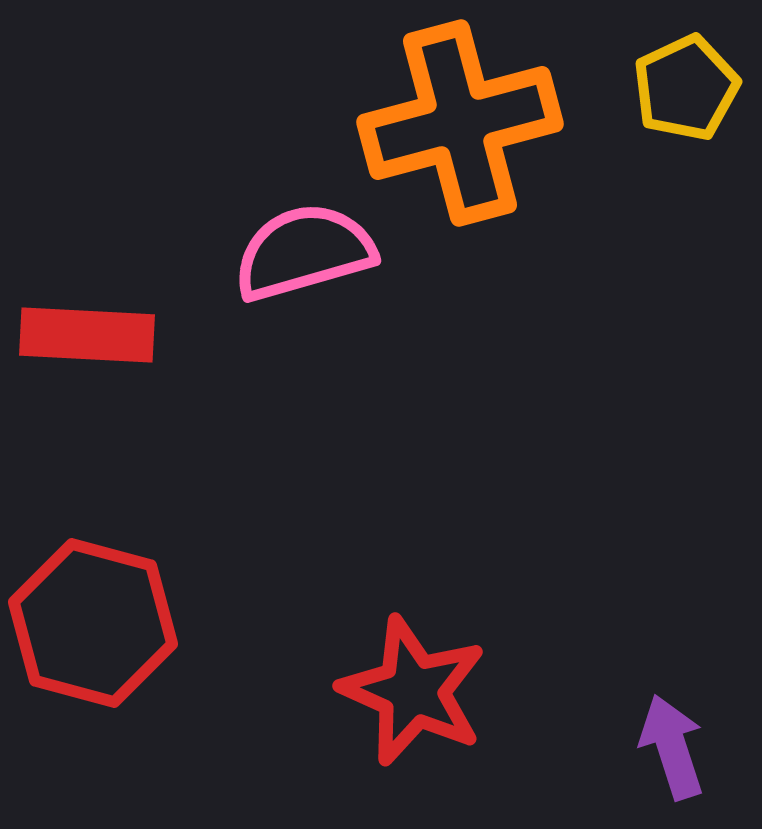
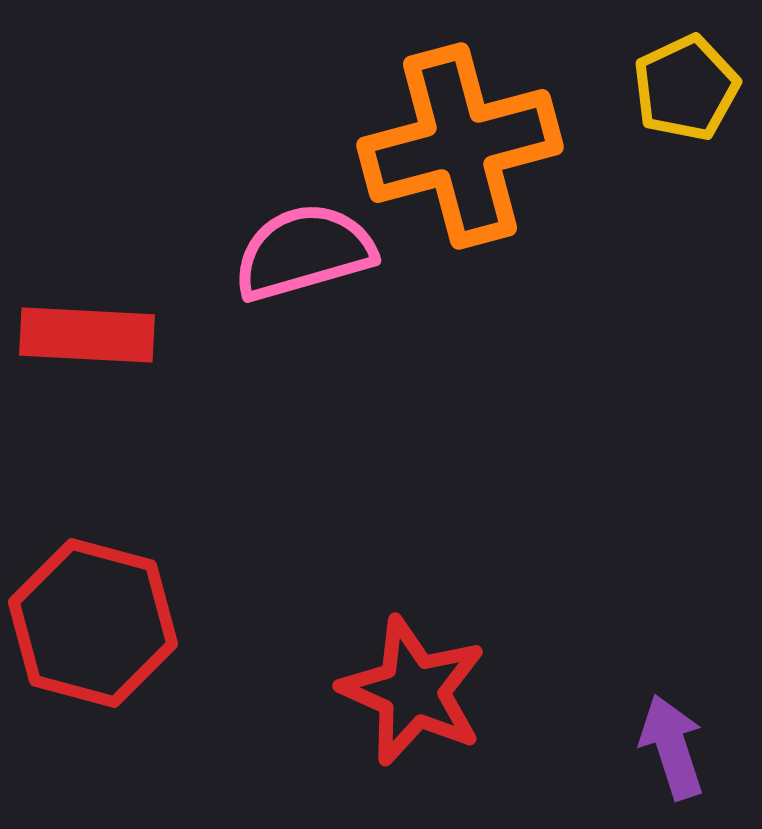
orange cross: moved 23 px down
